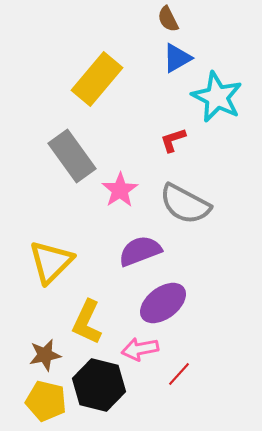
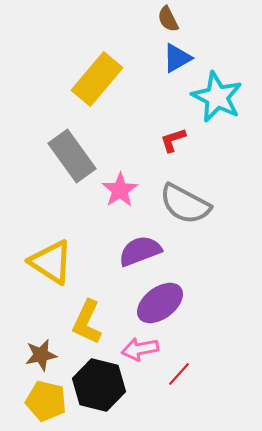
yellow triangle: rotated 42 degrees counterclockwise
purple ellipse: moved 3 px left
brown star: moved 4 px left
